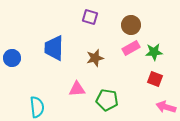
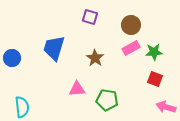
blue trapezoid: rotated 16 degrees clockwise
brown star: rotated 24 degrees counterclockwise
cyan semicircle: moved 15 px left
